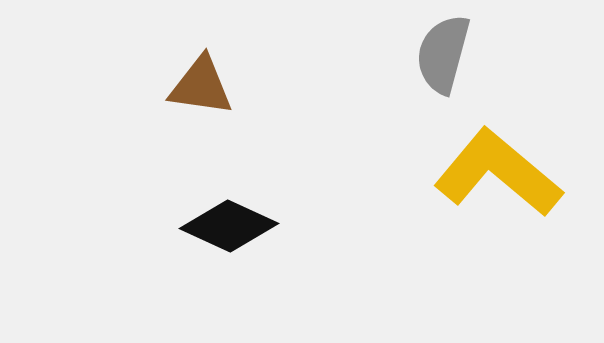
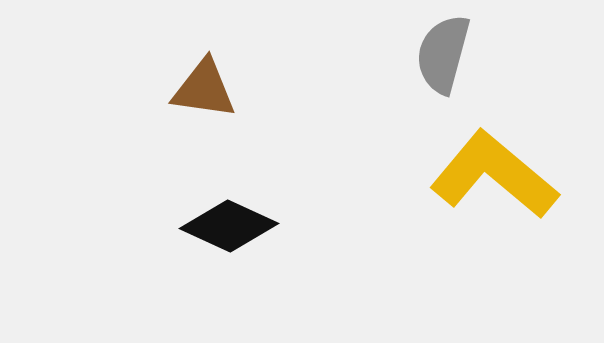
brown triangle: moved 3 px right, 3 px down
yellow L-shape: moved 4 px left, 2 px down
